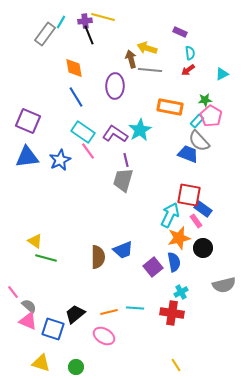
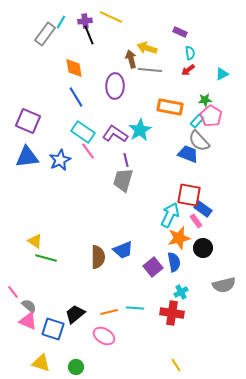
yellow line at (103, 17): moved 8 px right; rotated 10 degrees clockwise
